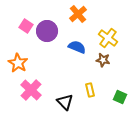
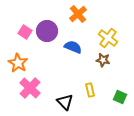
pink square: moved 1 px left, 6 px down
blue semicircle: moved 4 px left
pink cross: moved 1 px left, 2 px up
